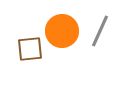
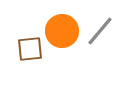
gray line: rotated 16 degrees clockwise
